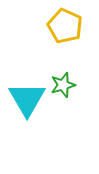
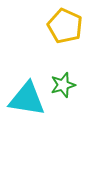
cyan triangle: rotated 51 degrees counterclockwise
